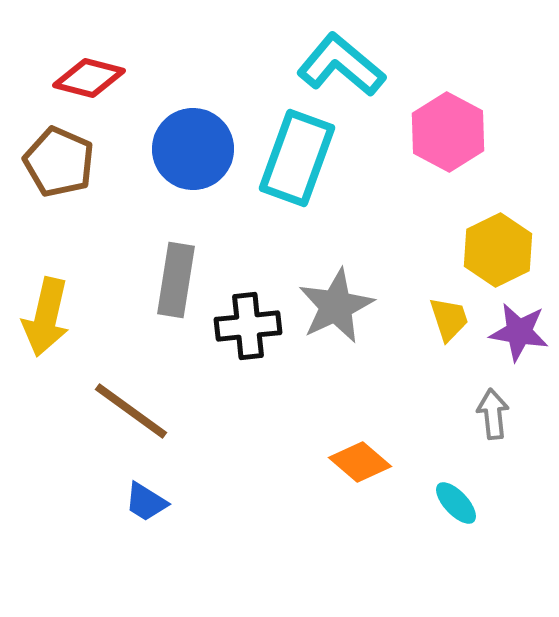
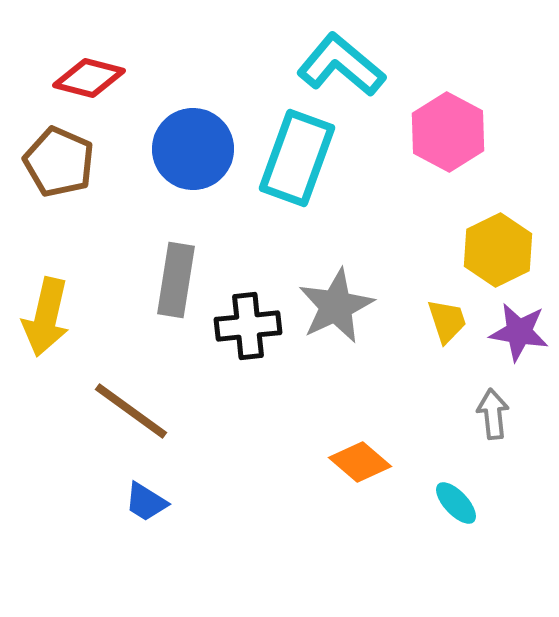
yellow trapezoid: moved 2 px left, 2 px down
